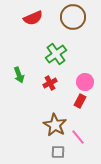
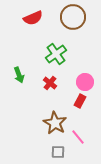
red cross: rotated 24 degrees counterclockwise
brown star: moved 2 px up
